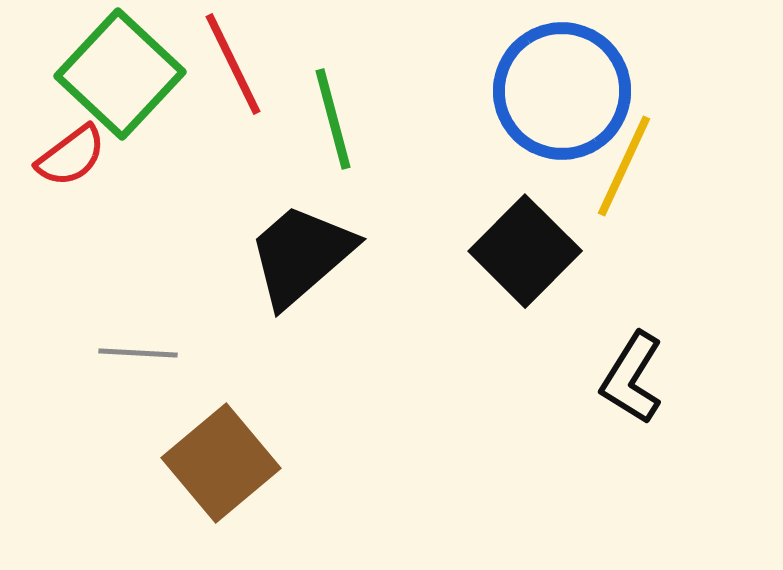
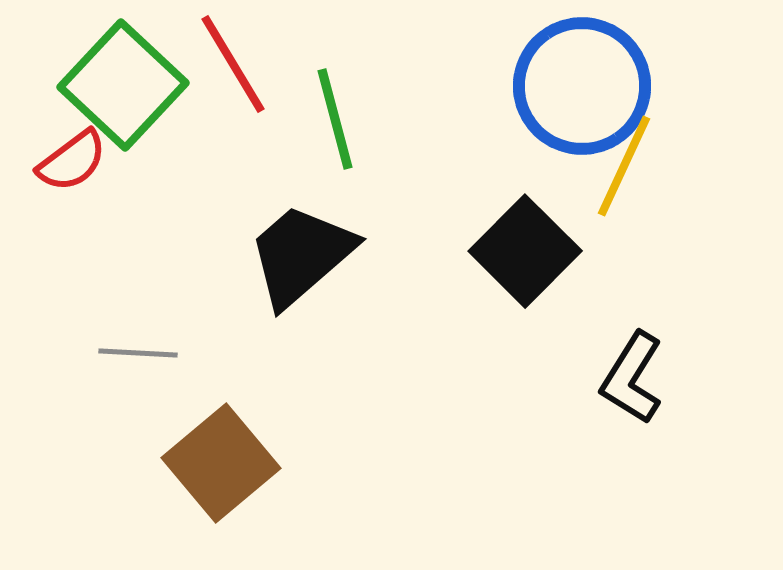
red line: rotated 5 degrees counterclockwise
green square: moved 3 px right, 11 px down
blue circle: moved 20 px right, 5 px up
green line: moved 2 px right
red semicircle: moved 1 px right, 5 px down
